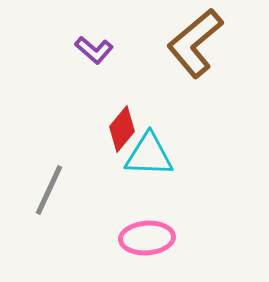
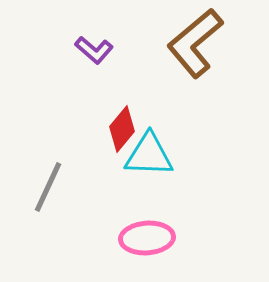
gray line: moved 1 px left, 3 px up
